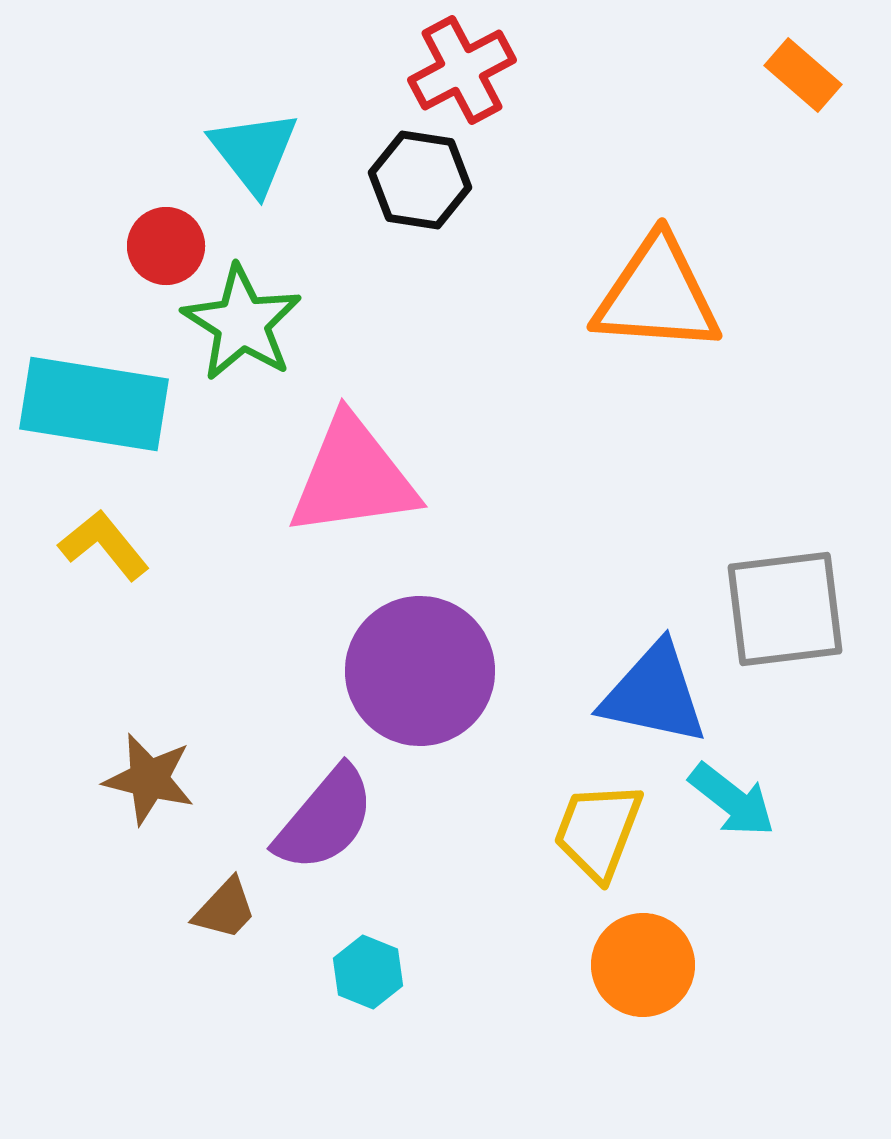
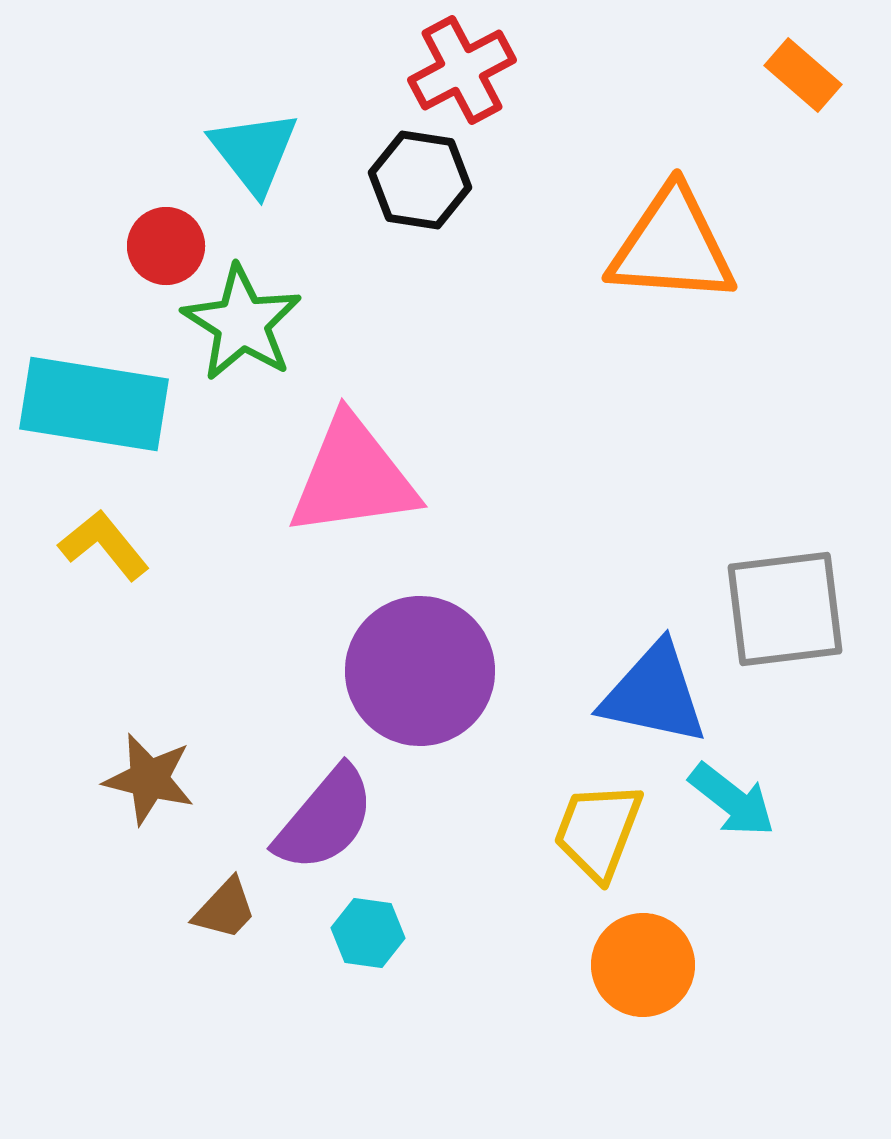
orange triangle: moved 15 px right, 49 px up
cyan hexagon: moved 39 px up; rotated 14 degrees counterclockwise
